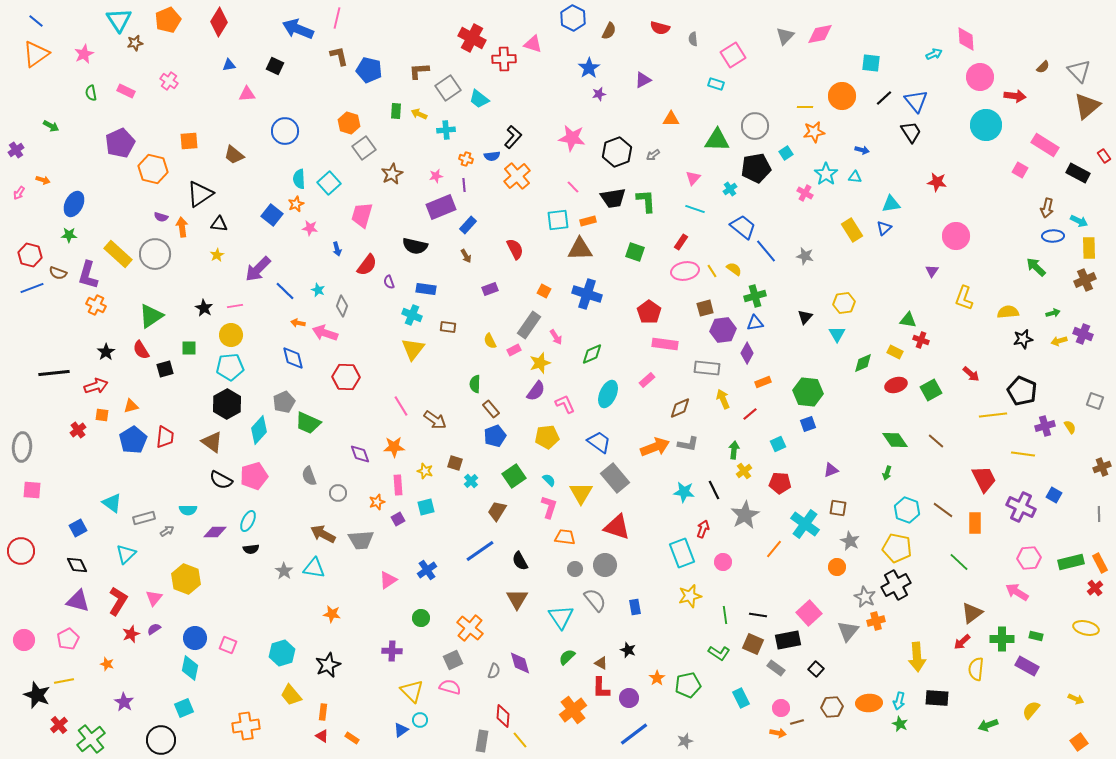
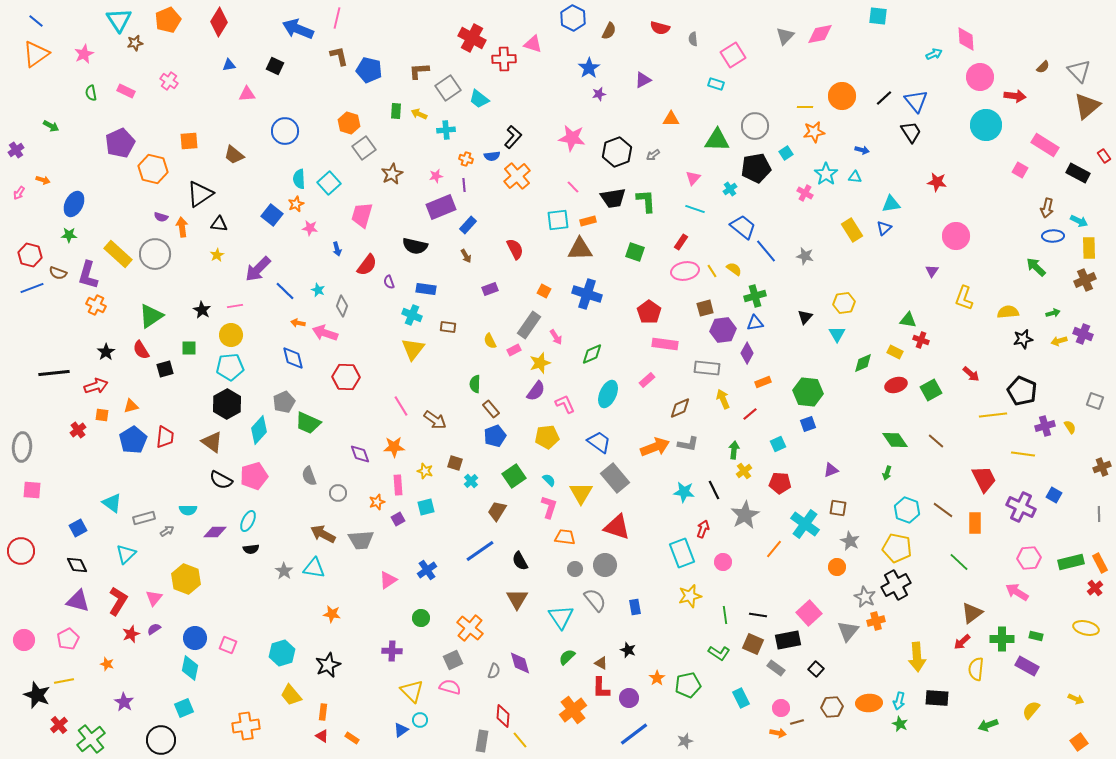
cyan square at (871, 63): moved 7 px right, 47 px up
black star at (204, 308): moved 2 px left, 2 px down
